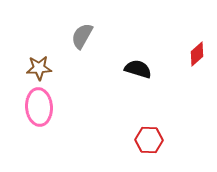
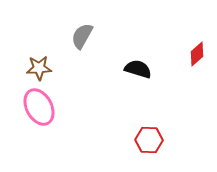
pink ellipse: rotated 24 degrees counterclockwise
